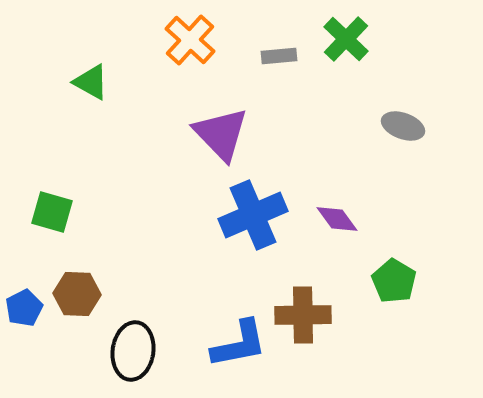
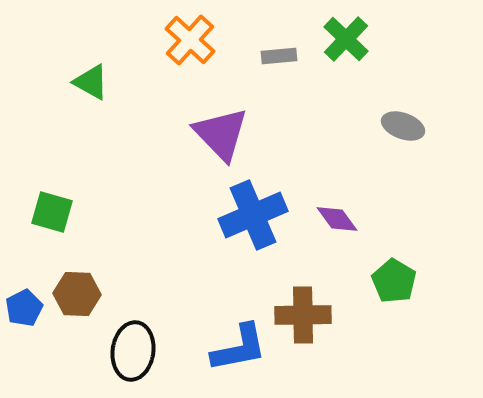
blue L-shape: moved 4 px down
